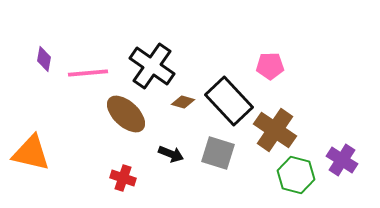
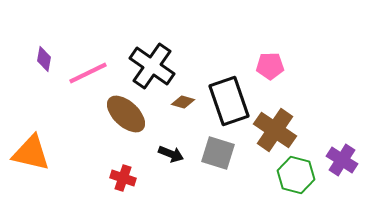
pink line: rotated 21 degrees counterclockwise
black rectangle: rotated 24 degrees clockwise
